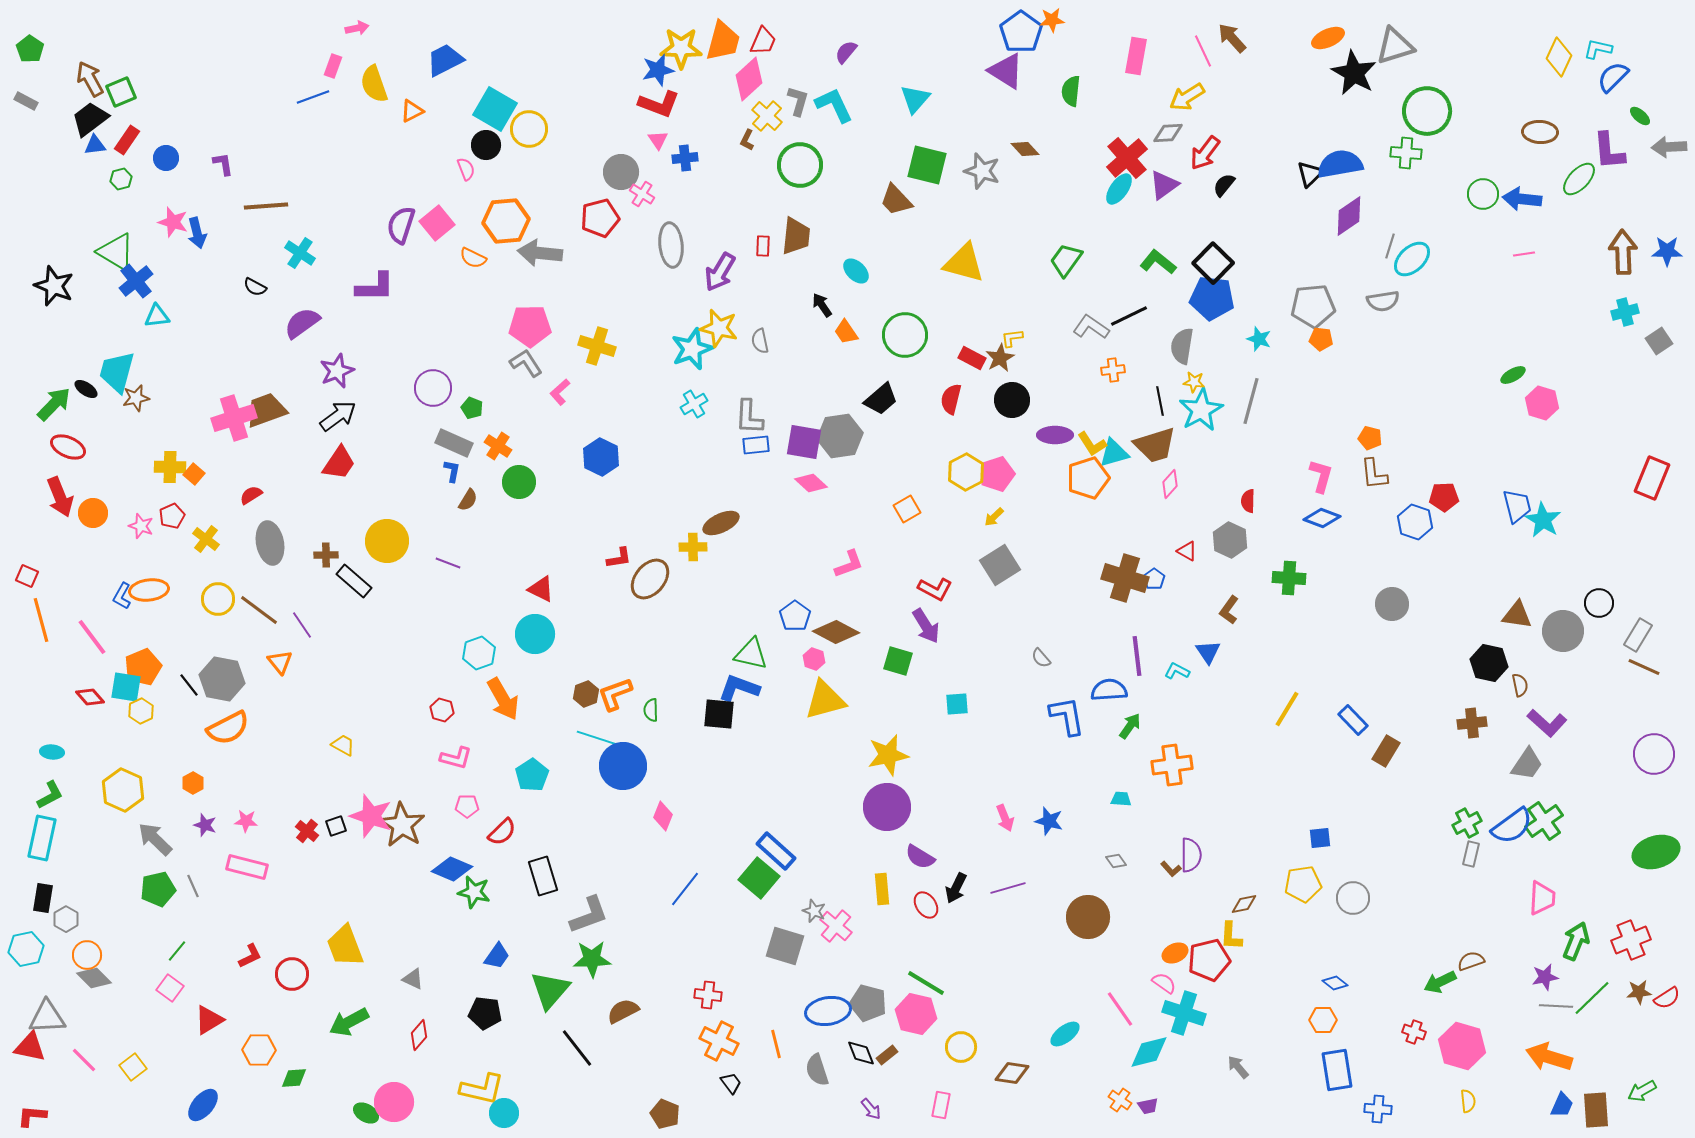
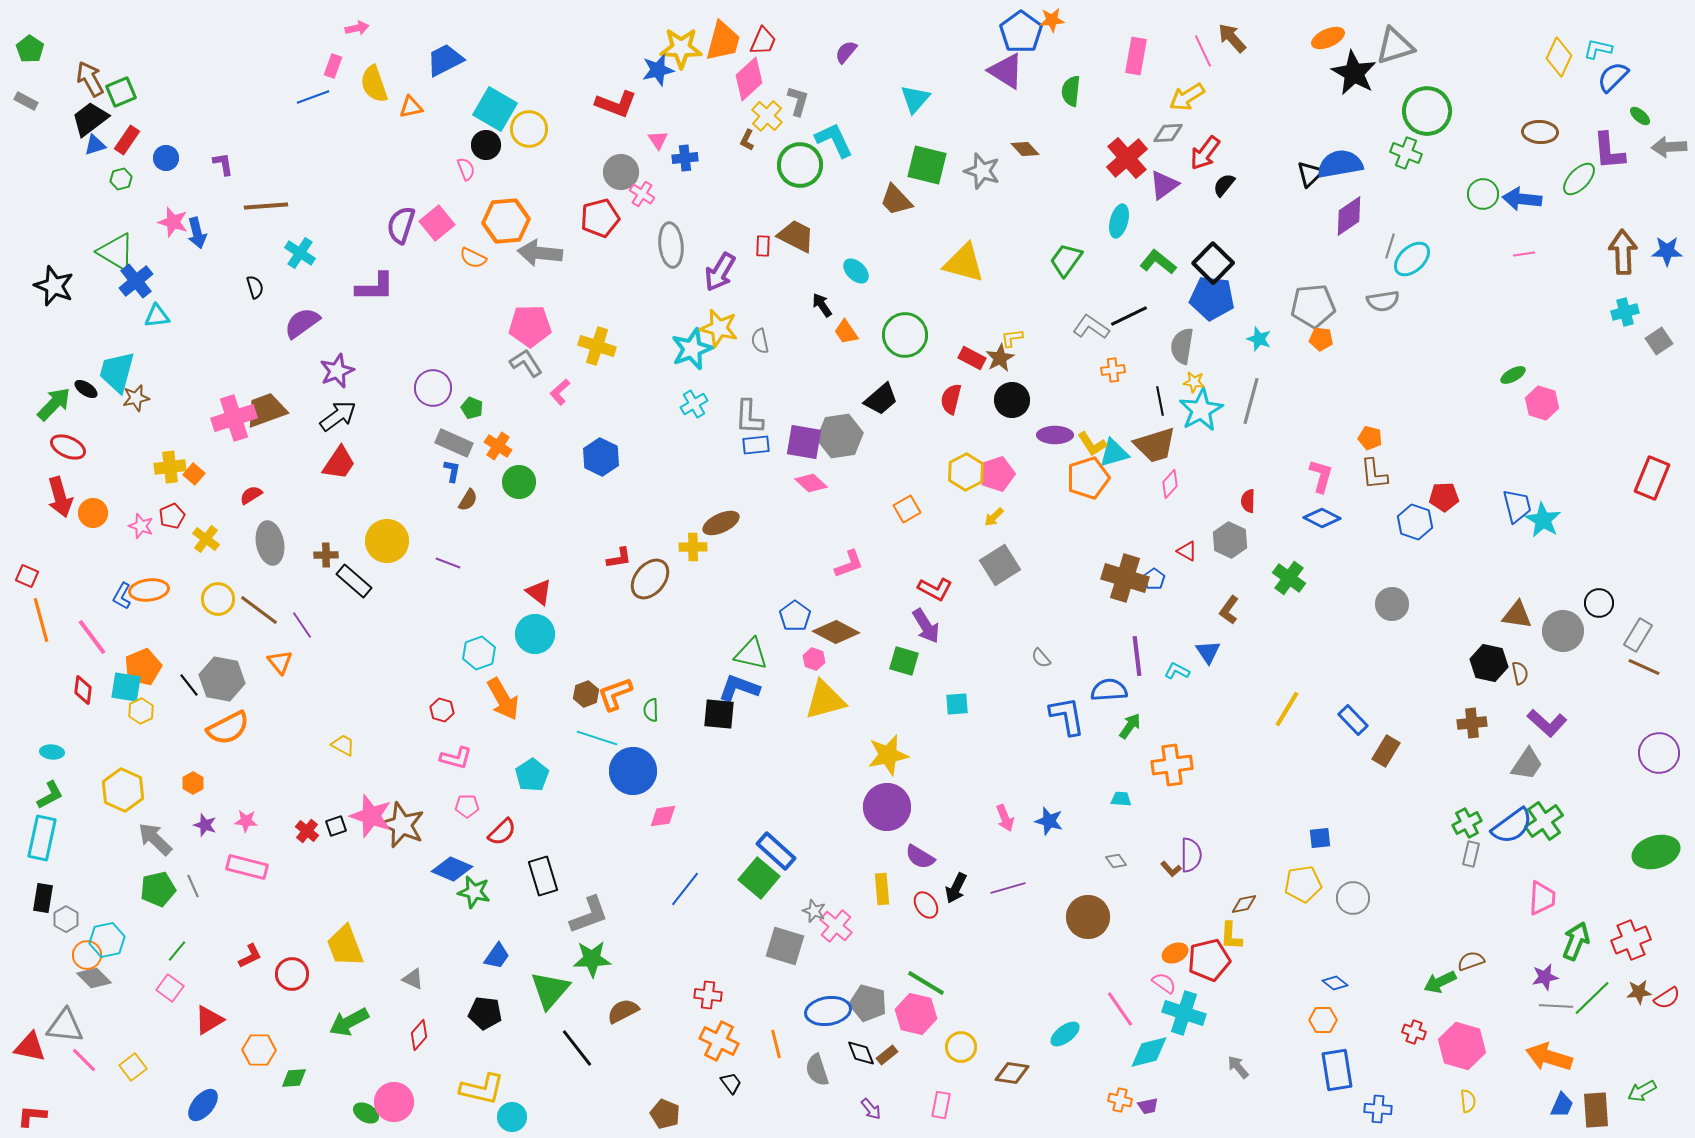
red L-shape at (659, 104): moved 43 px left
cyan L-shape at (834, 105): moved 35 px down
orange triangle at (412, 111): moved 1 px left, 4 px up; rotated 15 degrees clockwise
blue triangle at (95, 145): rotated 10 degrees counterclockwise
green cross at (1406, 153): rotated 16 degrees clockwise
cyan ellipse at (1119, 189): moved 32 px down; rotated 20 degrees counterclockwise
brown trapezoid at (796, 236): rotated 69 degrees counterclockwise
black semicircle at (255, 287): rotated 135 degrees counterclockwise
yellow cross at (170, 467): rotated 8 degrees counterclockwise
red arrow at (60, 497): rotated 6 degrees clockwise
blue diamond at (1322, 518): rotated 6 degrees clockwise
green cross at (1289, 578): rotated 32 degrees clockwise
red triangle at (541, 589): moved 2 px left, 3 px down; rotated 12 degrees clockwise
green square at (898, 661): moved 6 px right
brown semicircle at (1520, 685): moved 12 px up
red diamond at (90, 697): moved 7 px left, 7 px up; rotated 48 degrees clockwise
purple circle at (1654, 754): moved 5 px right, 1 px up
blue circle at (623, 766): moved 10 px right, 5 px down
pink diamond at (663, 816): rotated 60 degrees clockwise
brown star at (402, 825): rotated 9 degrees counterclockwise
cyan hexagon at (26, 949): moved 81 px right, 9 px up
gray triangle at (47, 1017): moved 18 px right, 9 px down; rotated 9 degrees clockwise
orange cross at (1120, 1100): rotated 20 degrees counterclockwise
cyan circle at (504, 1113): moved 8 px right, 4 px down
